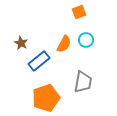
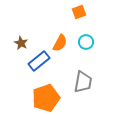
cyan circle: moved 2 px down
orange semicircle: moved 4 px left, 1 px up
